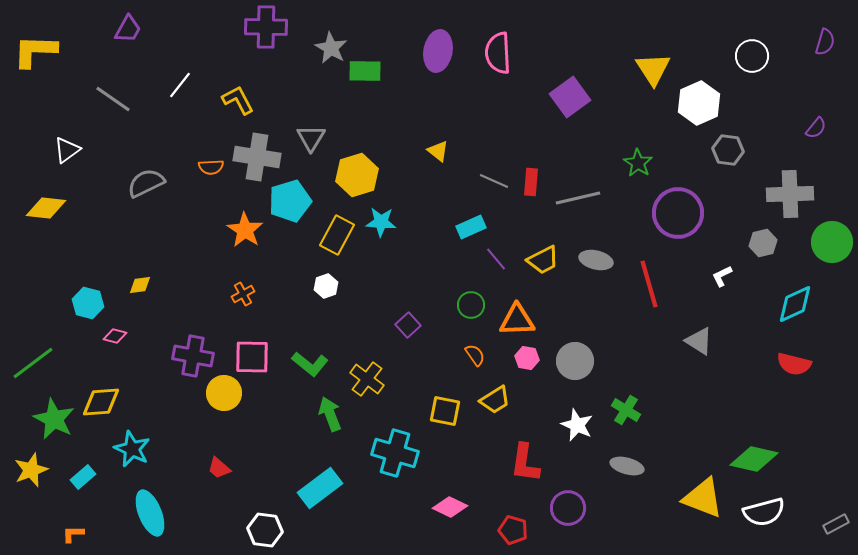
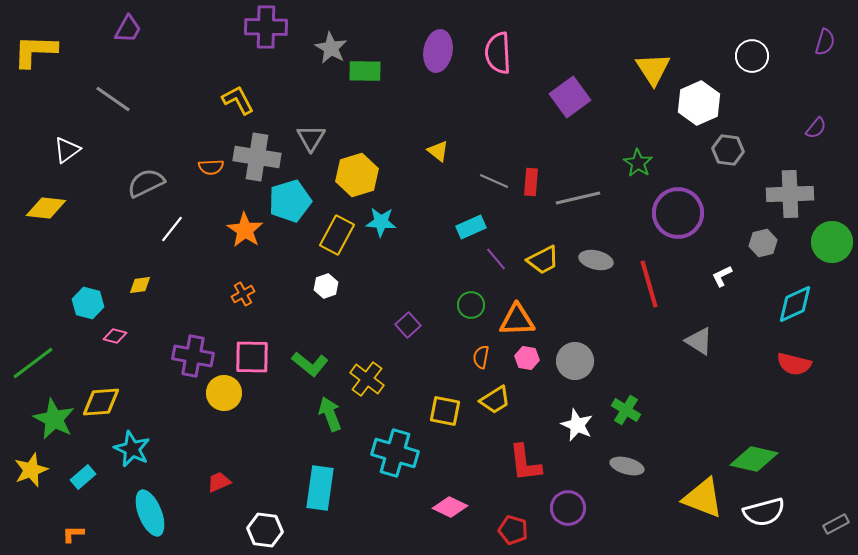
white line at (180, 85): moved 8 px left, 144 px down
orange semicircle at (475, 355): moved 6 px right, 2 px down; rotated 135 degrees counterclockwise
red L-shape at (525, 463): rotated 15 degrees counterclockwise
red trapezoid at (219, 468): moved 14 px down; rotated 115 degrees clockwise
cyan rectangle at (320, 488): rotated 45 degrees counterclockwise
